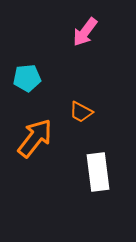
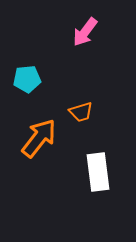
cyan pentagon: moved 1 px down
orange trapezoid: rotated 45 degrees counterclockwise
orange arrow: moved 4 px right
